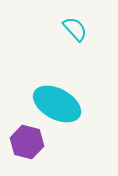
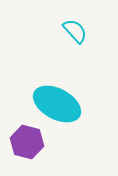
cyan semicircle: moved 2 px down
